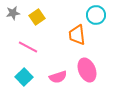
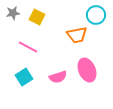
yellow square: rotated 28 degrees counterclockwise
orange trapezoid: rotated 95 degrees counterclockwise
cyan square: rotated 12 degrees clockwise
